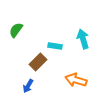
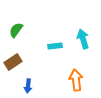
cyan rectangle: rotated 16 degrees counterclockwise
brown rectangle: moved 25 px left; rotated 12 degrees clockwise
orange arrow: rotated 65 degrees clockwise
blue arrow: rotated 24 degrees counterclockwise
